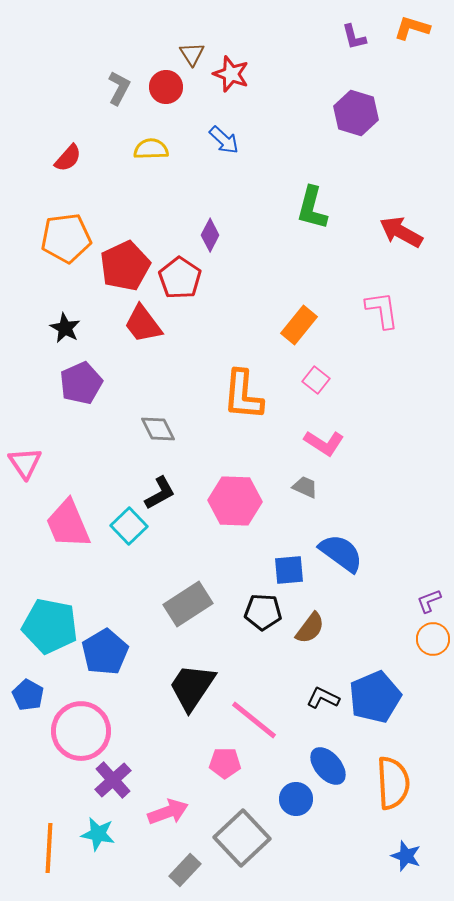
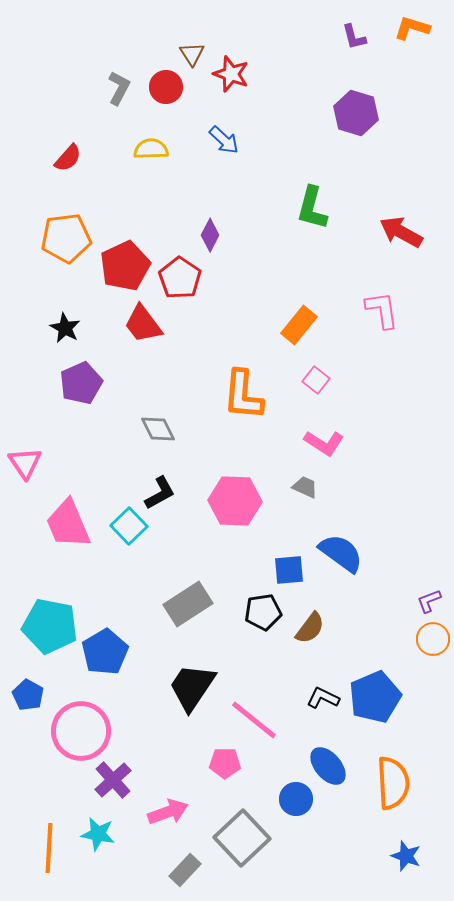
black pentagon at (263, 612): rotated 12 degrees counterclockwise
